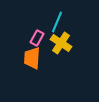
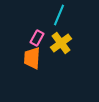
cyan line: moved 2 px right, 7 px up
yellow cross: rotated 20 degrees clockwise
